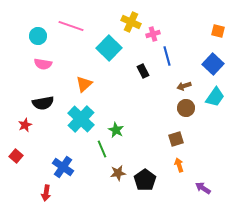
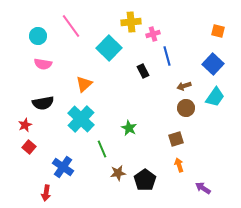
yellow cross: rotated 30 degrees counterclockwise
pink line: rotated 35 degrees clockwise
green star: moved 13 px right, 2 px up
red square: moved 13 px right, 9 px up
